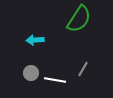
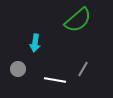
green semicircle: moved 1 px left, 1 px down; rotated 16 degrees clockwise
cyan arrow: moved 3 px down; rotated 78 degrees counterclockwise
gray circle: moved 13 px left, 4 px up
